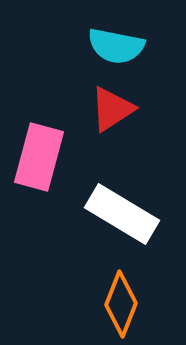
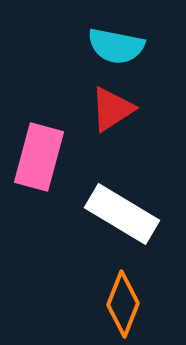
orange diamond: moved 2 px right
